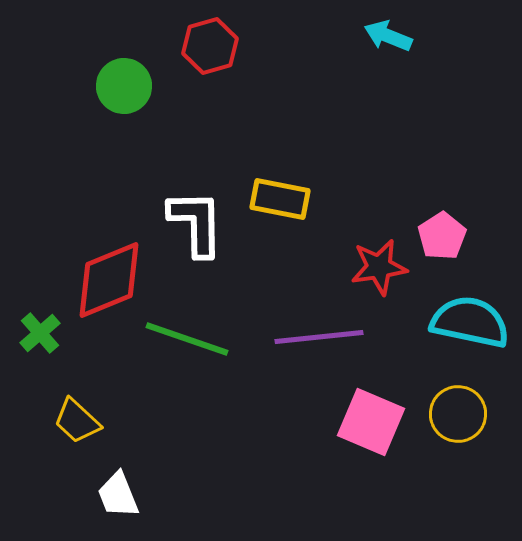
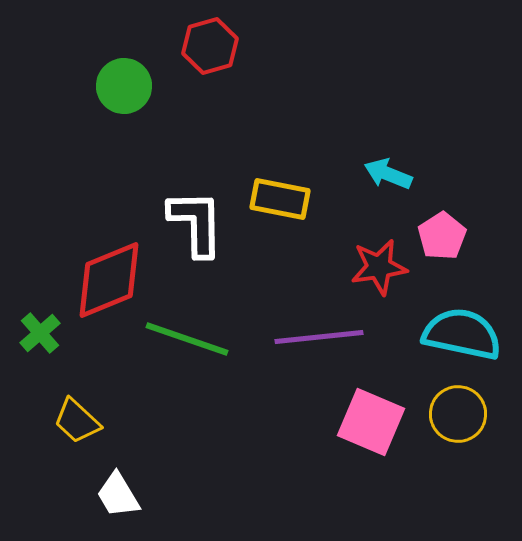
cyan arrow: moved 138 px down
cyan semicircle: moved 8 px left, 12 px down
white trapezoid: rotated 9 degrees counterclockwise
